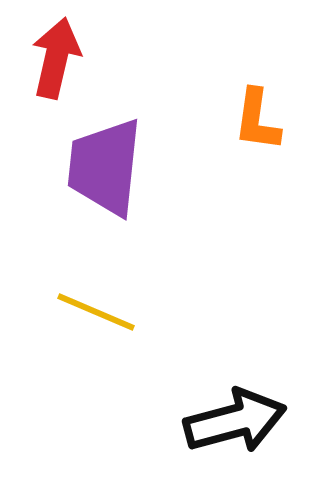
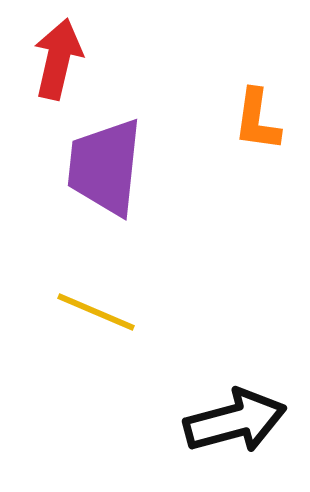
red arrow: moved 2 px right, 1 px down
